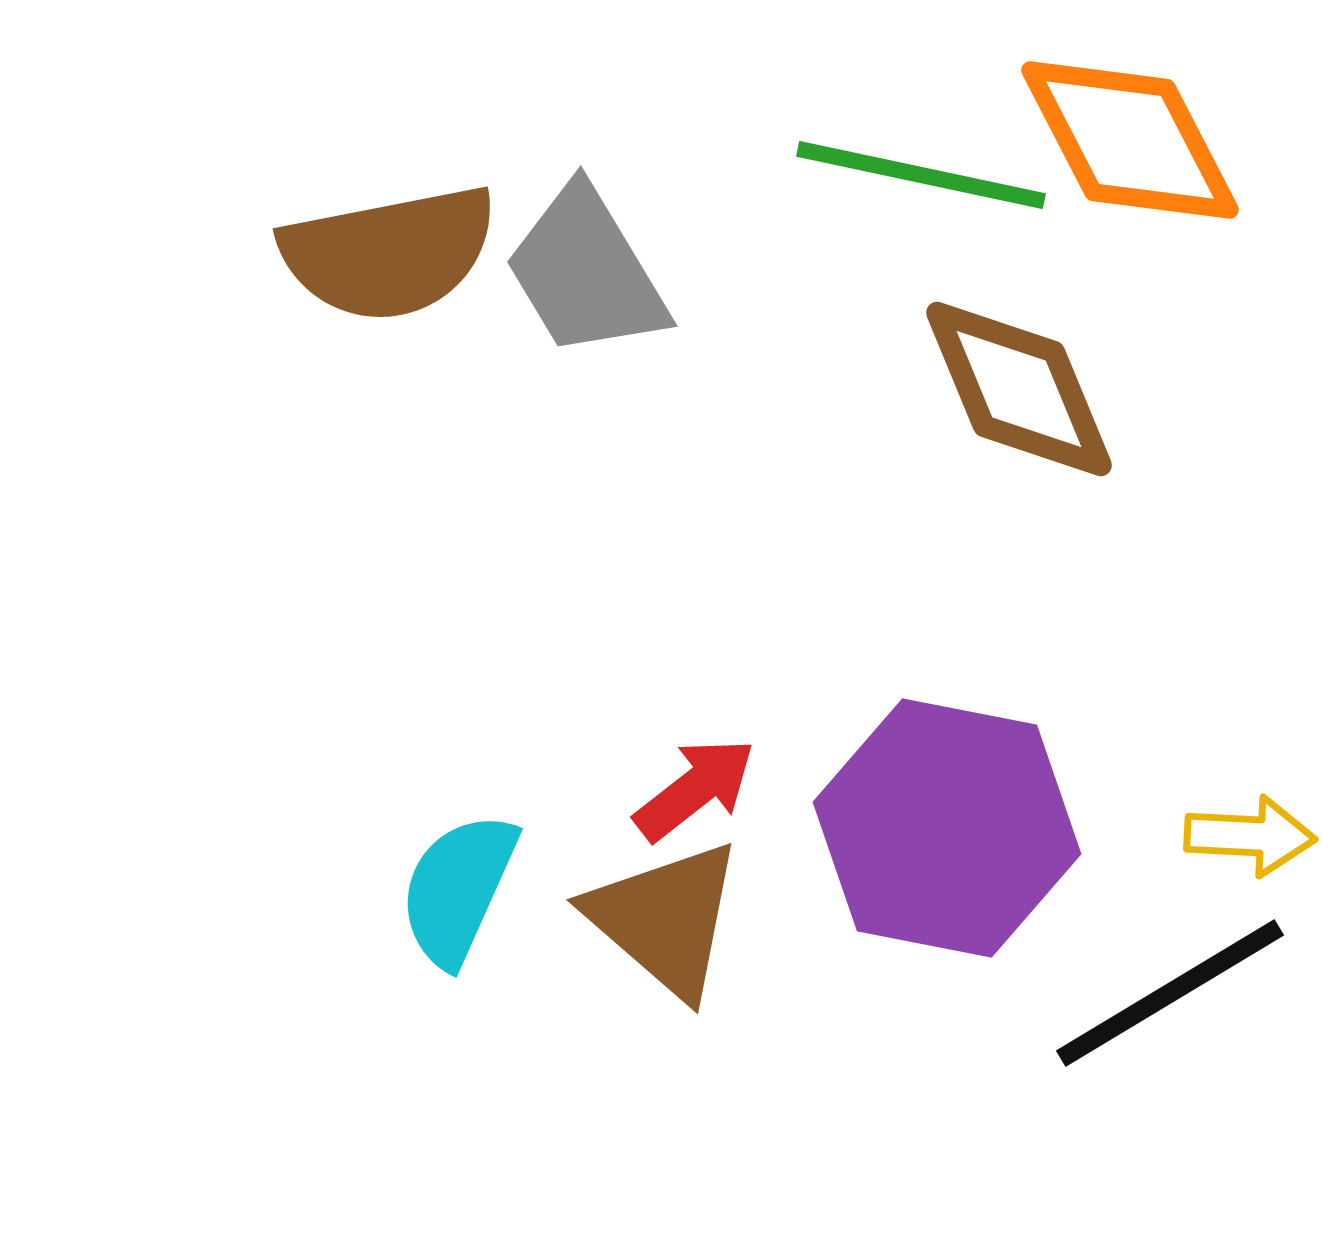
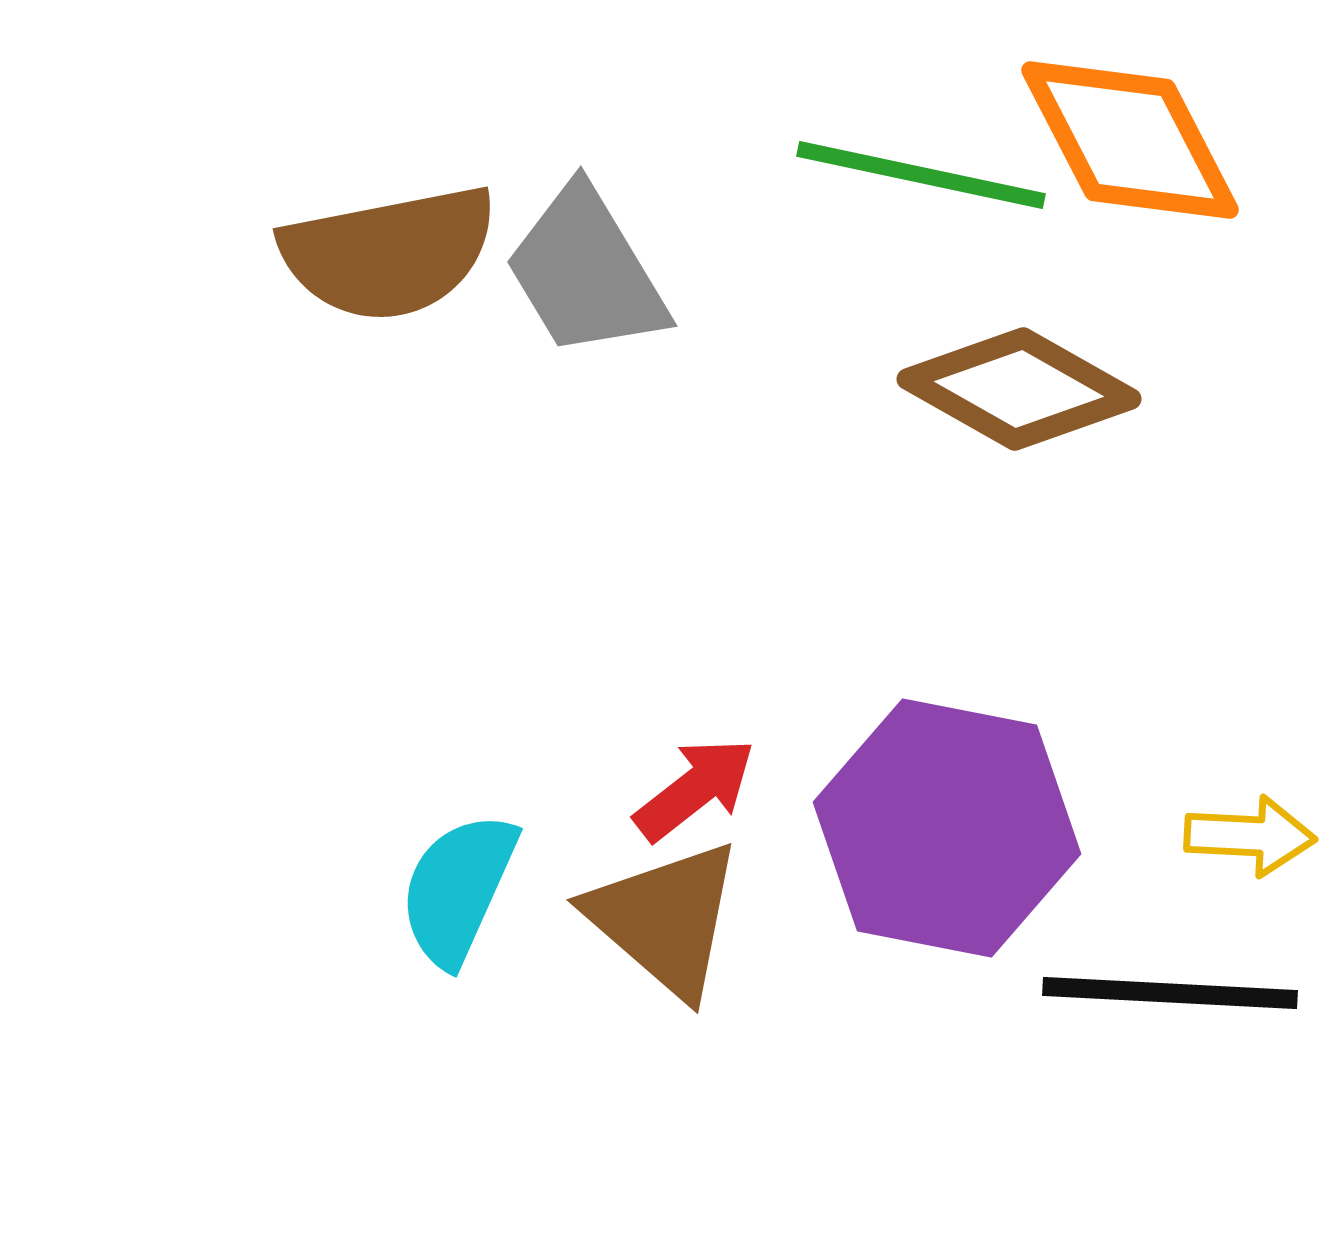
brown diamond: rotated 38 degrees counterclockwise
black line: rotated 34 degrees clockwise
